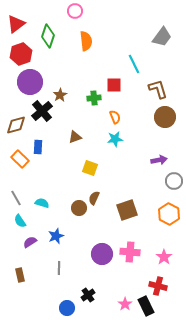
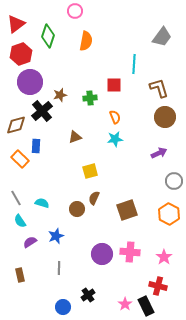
orange semicircle at (86, 41): rotated 18 degrees clockwise
cyan line at (134, 64): rotated 30 degrees clockwise
brown L-shape at (158, 89): moved 1 px right, 1 px up
brown star at (60, 95): rotated 16 degrees clockwise
green cross at (94, 98): moved 4 px left
blue rectangle at (38, 147): moved 2 px left, 1 px up
purple arrow at (159, 160): moved 7 px up; rotated 14 degrees counterclockwise
yellow square at (90, 168): moved 3 px down; rotated 35 degrees counterclockwise
brown circle at (79, 208): moved 2 px left, 1 px down
blue circle at (67, 308): moved 4 px left, 1 px up
